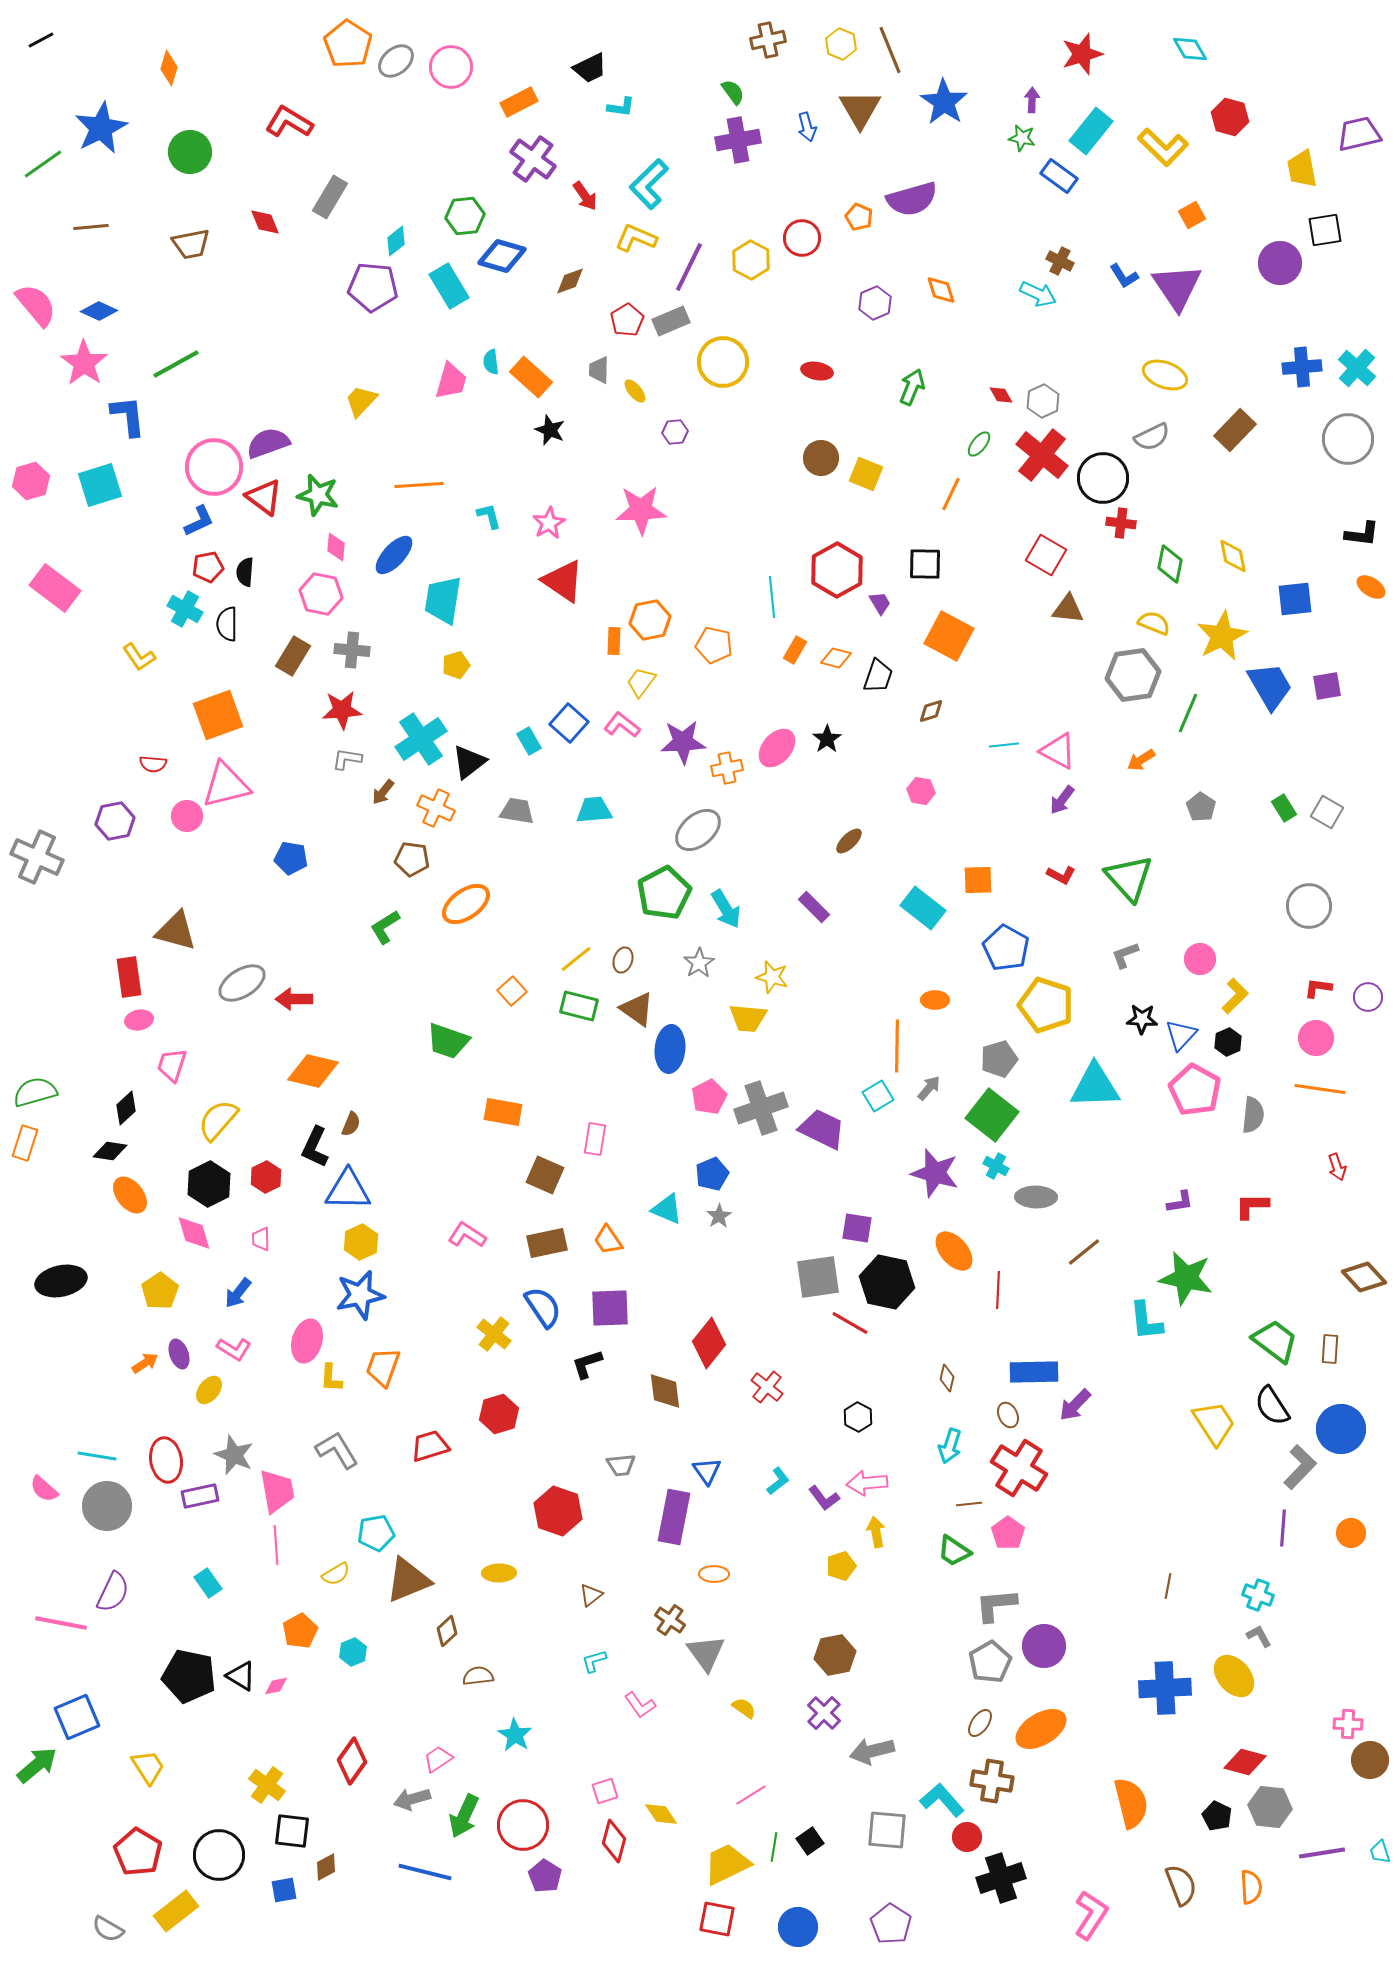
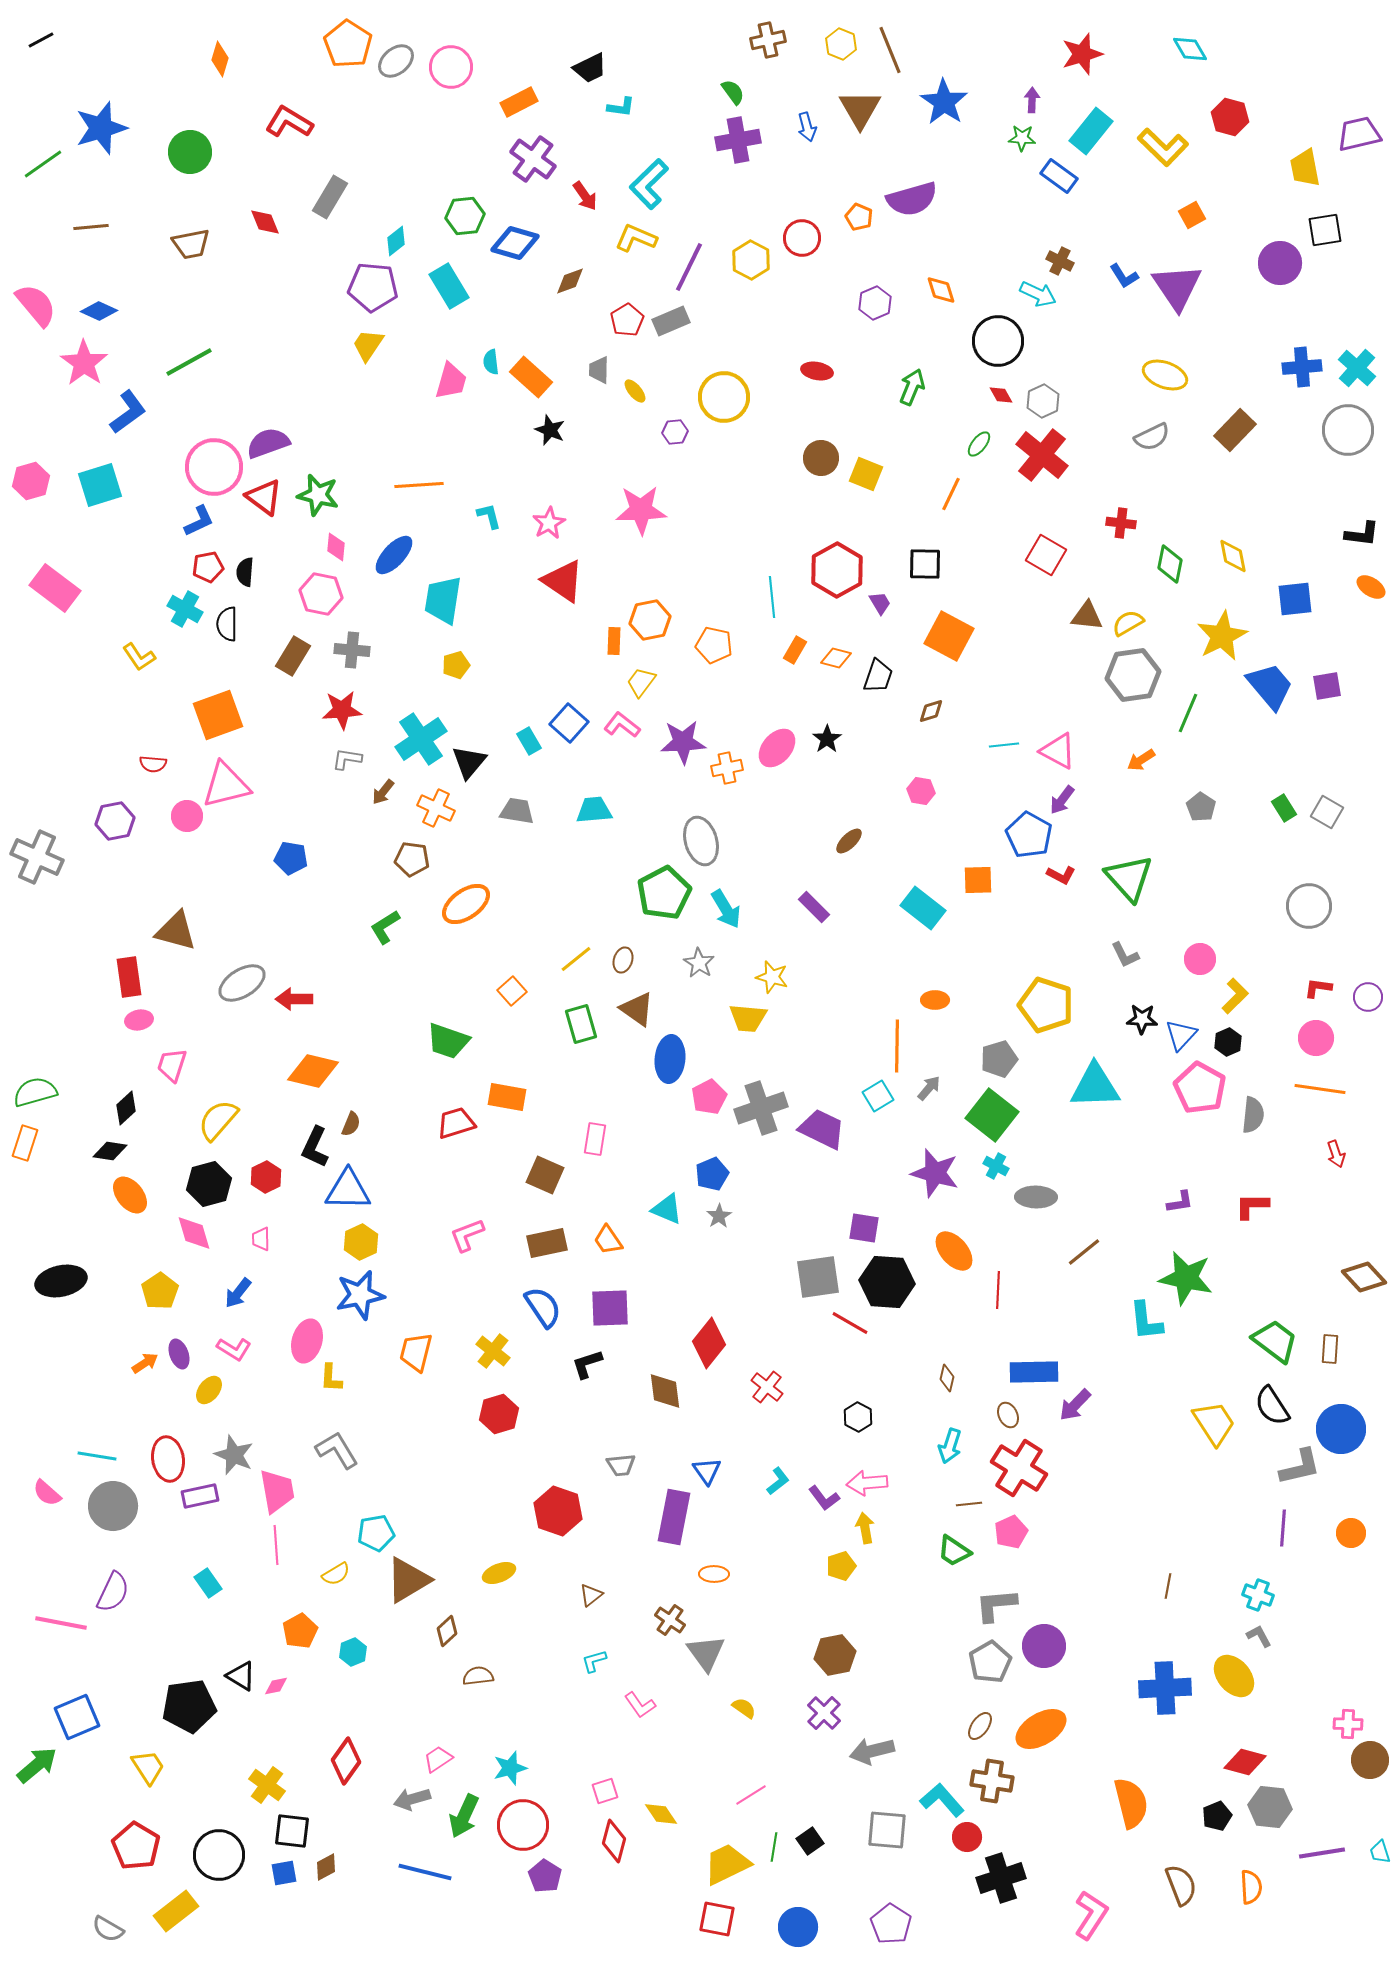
orange diamond at (169, 68): moved 51 px right, 9 px up
blue star at (101, 128): rotated 10 degrees clockwise
green star at (1022, 138): rotated 8 degrees counterclockwise
yellow trapezoid at (1302, 169): moved 3 px right, 1 px up
blue diamond at (502, 256): moved 13 px right, 13 px up
yellow circle at (723, 362): moved 1 px right, 35 px down
green line at (176, 364): moved 13 px right, 2 px up
yellow trapezoid at (361, 401): moved 7 px right, 56 px up; rotated 9 degrees counterclockwise
blue L-shape at (128, 416): moved 4 px up; rotated 60 degrees clockwise
gray circle at (1348, 439): moved 9 px up
black circle at (1103, 478): moved 105 px left, 137 px up
brown triangle at (1068, 609): moved 19 px right, 7 px down
yellow semicircle at (1154, 623): moved 26 px left; rotated 52 degrees counterclockwise
blue trapezoid at (1270, 686): rotated 10 degrees counterclockwise
black triangle at (469, 762): rotated 12 degrees counterclockwise
gray ellipse at (698, 830): moved 3 px right, 11 px down; rotated 66 degrees counterclockwise
blue pentagon at (1006, 948): moved 23 px right, 113 px up
gray L-shape at (1125, 955): rotated 96 degrees counterclockwise
gray star at (699, 963): rotated 8 degrees counterclockwise
green rectangle at (579, 1006): moved 2 px right, 18 px down; rotated 60 degrees clockwise
blue ellipse at (670, 1049): moved 10 px down
pink pentagon at (1195, 1090): moved 5 px right, 2 px up
orange rectangle at (503, 1112): moved 4 px right, 15 px up
red arrow at (1337, 1167): moved 1 px left, 13 px up
black hexagon at (209, 1184): rotated 12 degrees clockwise
purple square at (857, 1228): moved 7 px right
pink L-shape at (467, 1235): rotated 54 degrees counterclockwise
black hexagon at (887, 1282): rotated 8 degrees counterclockwise
yellow cross at (494, 1334): moved 1 px left, 17 px down
orange trapezoid at (383, 1367): moved 33 px right, 15 px up; rotated 6 degrees counterclockwise
red trapezoid at (430, 1446): moved 26 px right, 323 px up
red ellipse at (166, 1460): moved 2 px right, 1 px up
gray L-shape at (1300, 1467): rotated 33 degrees clockwise
pink semicircle at (44, 1489): moved 3 px right, 4 px down
gray circle at (107, 1506): moved 6 px right
yellow arrow at (876, 1532): moved 11 px left, 4 px up
pink pentagon at (1008, 1533): moved 3 px right, 1 px up; rotated 12 degrees clockwise
yellow ellipse at (499, 1573): rotated 20 degrees counterclockwise
brown triangle at (408, 1580): rotated 9 degrees counterclockwise
black pentagon at (189, 1676): moved 30 px down; rotated 20 degrees counterclockwise
brown ellipse at (980, 1723): moved 3 px down
cyan star at (515, 1735): moved 5 px left, 33 px down; rotated 24 degrees clockwise
red diamond at (352, 1761): moved 6 px left
black pentagon at (1217, 1816): rotated 24 degrees clockwise
red pentagon at (138, 1852): moved 2 px left, 6 px up
blue square at (284, 1890): moved 17 px up
